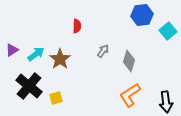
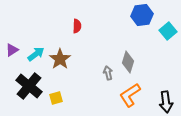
gray arrow: moved 5 px right, 22 px down; rotated 48 degrees counterclockwise
gray diamond: moved 1 px left, 1 px down
